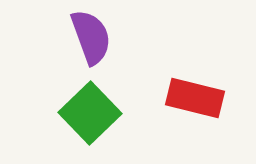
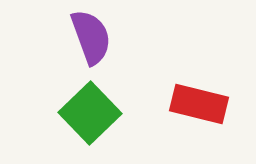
red rectangle: moved 4 px right, 6 px down
